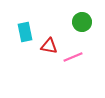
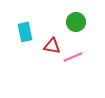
green circle: moved 6 px left
red triangle: moved 3 px right
